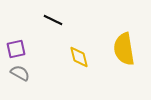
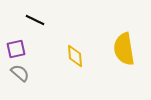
black line: moved 18 px left
yellow diamond: moved 4 px left, 1 px up; rotated 10 degrees clockwise
gray semicircle: rotated 12 degrees clockwise
